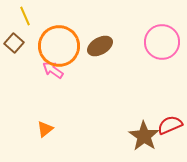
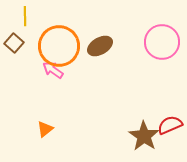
yellow line: rotated 24 degrees clockwise
